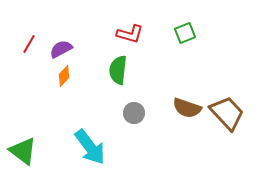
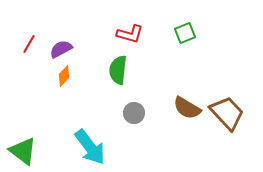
brown semicircle: rotated 12 degrees clockwise
